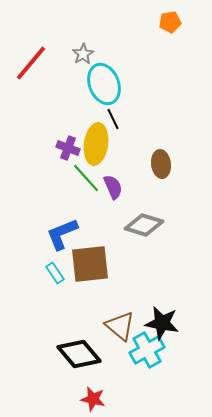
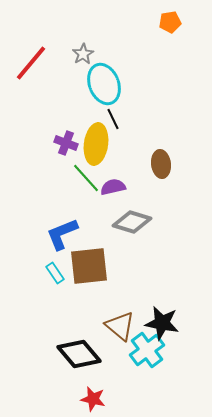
purple cross: moved 2 px left, 5 px up
purple semicircle: rotated 80 degrees counterclockwise
gray diamond: moved 12 px left, 3 px up
brown square: moved 1 px left, 2 px down
cyan cross: rotated 8 degrees counterclockwise
